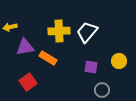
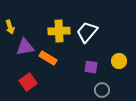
yellow arrow: rotated 96 degrees counterclockwise
